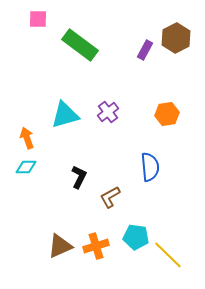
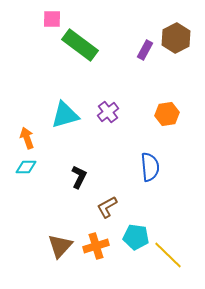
pink square: moved 14 px right
brown L-shape: moved 3 px left, 10 px down
brown triangle: rotated 24 degrees counterclockwise
